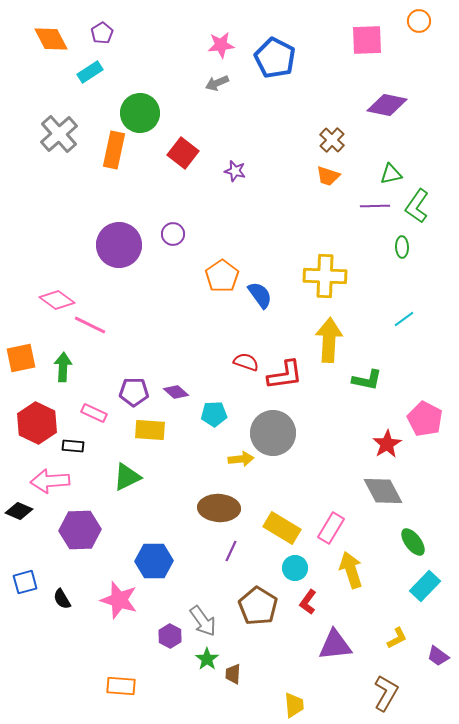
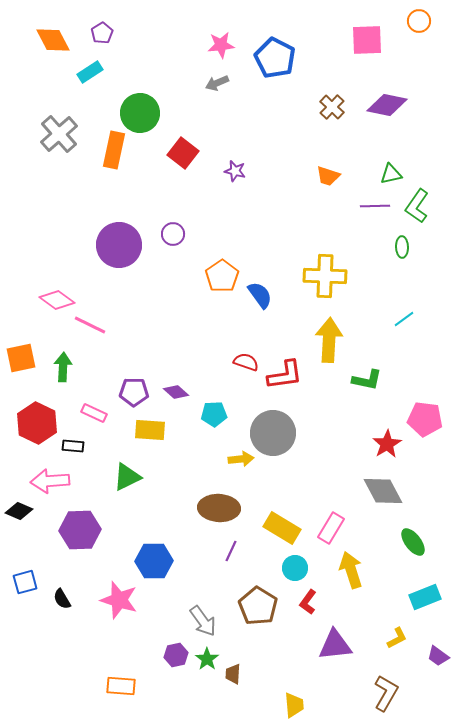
orange diamond at (51, 39): moved 2 px right, 1 px down
brown cross at (332, 140): moved 33 px up
pink pentagon at (425, 419): rotated 20 degrees counterclockwise
cyan rectangle at (425, 586): moved 11 px down; rotated 24 degrees clockwise
purple hexagon at (170, 636): moved 6 px right, 19 px down; rotated 20 degrees clockwise
